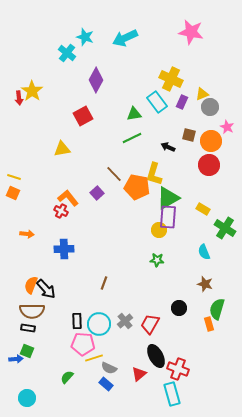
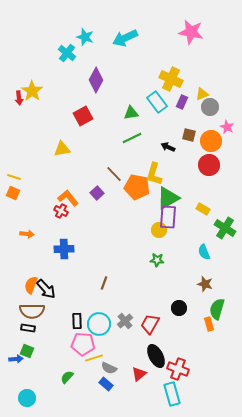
green triangle at (134, 114): moved 3 px left, 1 px up
